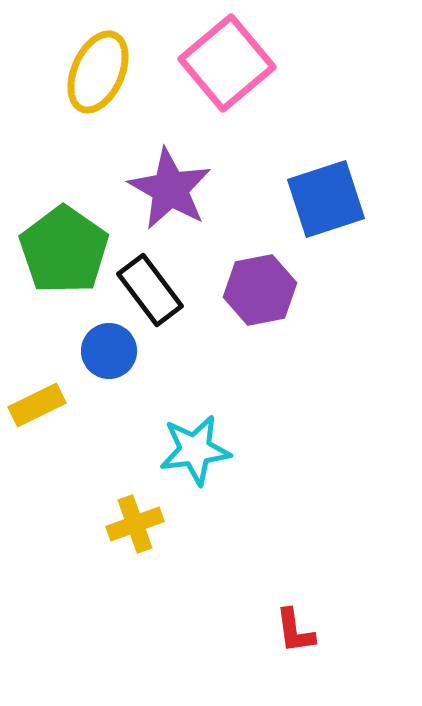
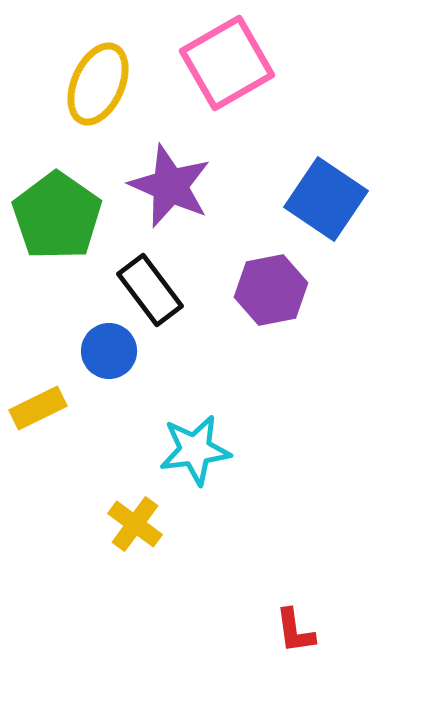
pink square: rotated 10 degrees clockwise
yellow ellipse: moved 12 px down
purple star: moved 3 px up; rotated 6 degrees counterclockwise
blue square: rotated 38 degrees counterclockwise
green pentagon: moved 7 px left, 34 px up
purple hexagon: moved 11 px right
yellow rectangle: moved 1 px right, 3 px down
yellow cross: rotated 34 degrees counterclockwise
